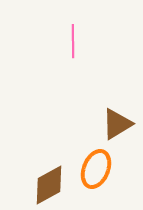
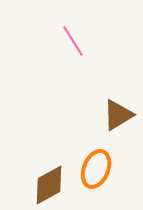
pink line: rotated 32 degrees counterclockwise
brown triangle: moved 1 px right, 9 px up
